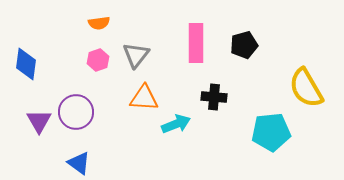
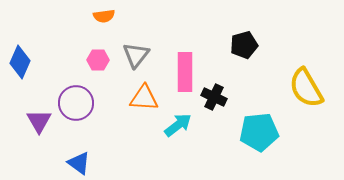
orange semicircle: moved 5 px right, 7 px up
pink rectangle: moved 11 px left, 29 px down
pink hexagon: rotated 20 degrees clockwise
blue diamond: moved 6 px left, 2 px up; rotated 16 degrees clockwise
black cross: rotated 20 degrees clockwise
purple circle: moved 9 px up
cyan arrow: moved 2 px right, 1 px down; rotated 16 degrees counterclockwise
cyan pentagon: moved 12 px left
